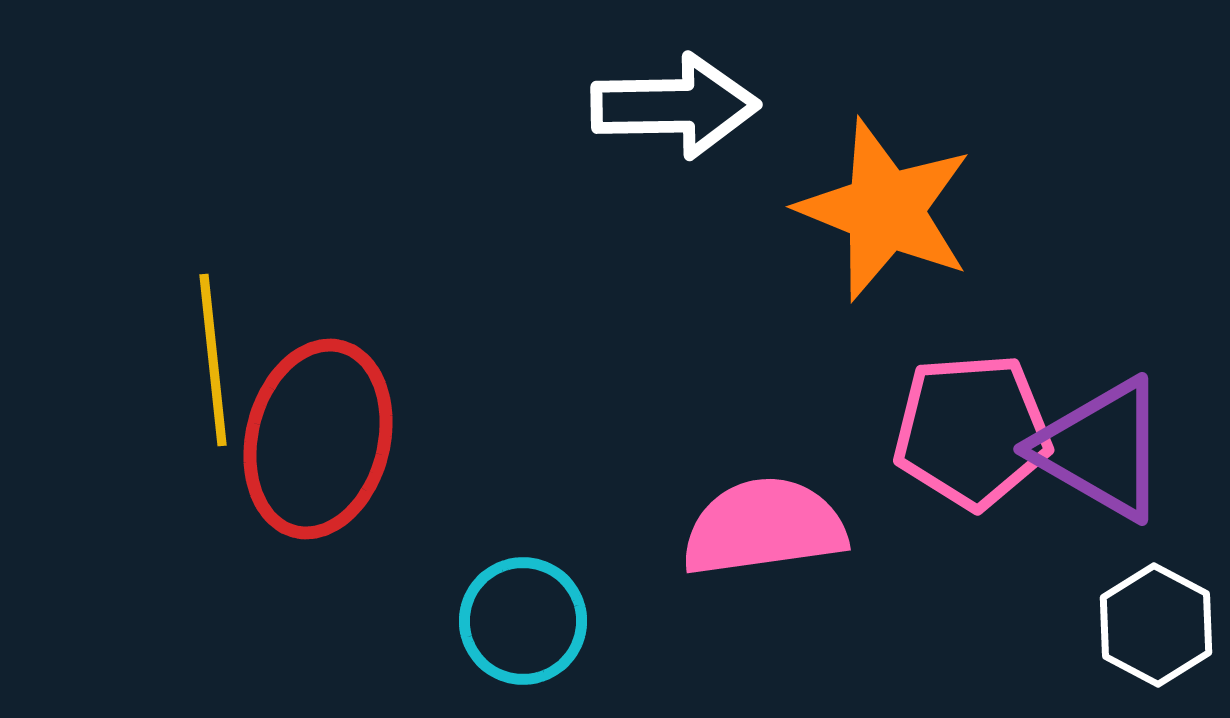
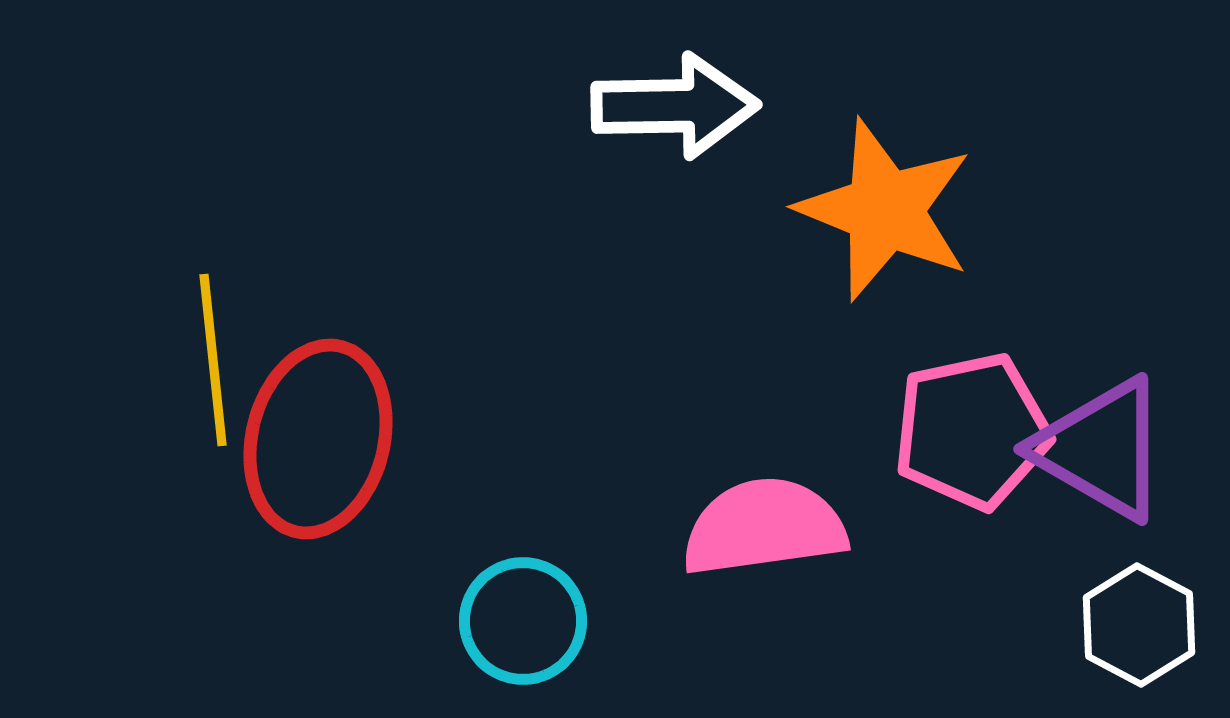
pink pentagon: rotated 8 degrees counterclockwise
white hexagon: moved 17 px left
